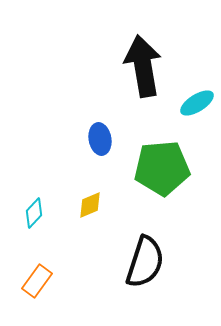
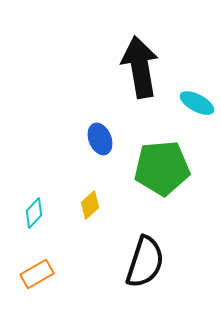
black arrow: moved 3 px left, 1 px down
cyan ellipse: rotated 60 degrees clockwise
blue ellipse: rotated 12 degrees counterclockwise
yellow diamond: rotated 20 degrees counterclockwise
orange rectangle: moved 7 px up; rotated 24 degrees clockwise
